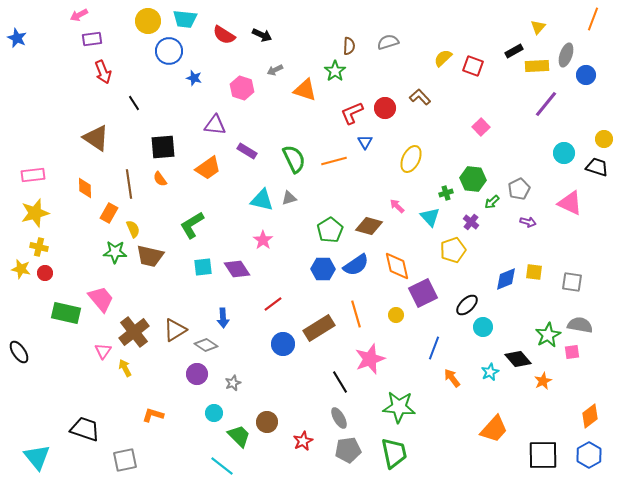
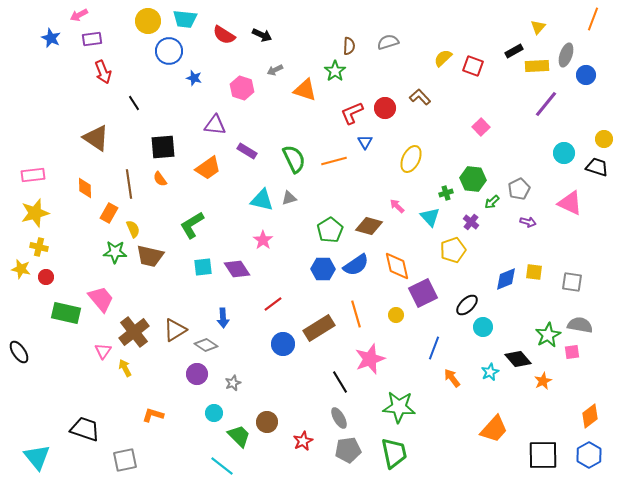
blue star at (17, 38): moved 34 px right
red circle at (45, 273): moved 1 px right, 4 px down
